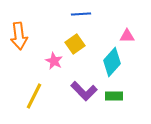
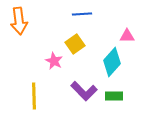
blue line: moved 1 px right
orange arrow: moved 15 px up
yellow line: rotated 28 degrees counterclockwise
